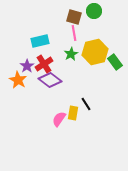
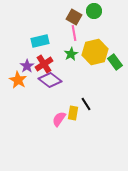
brown square: rotated 14 degrees clockwise
